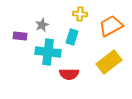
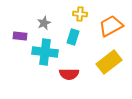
gray star: moved 2 px right, 2 px up
cyan rectangle: moved 1 px right
cyan cross: moved 3 px left
